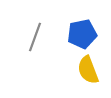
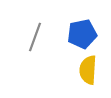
yellow semicircle: rotated 24 degrees clockwise
